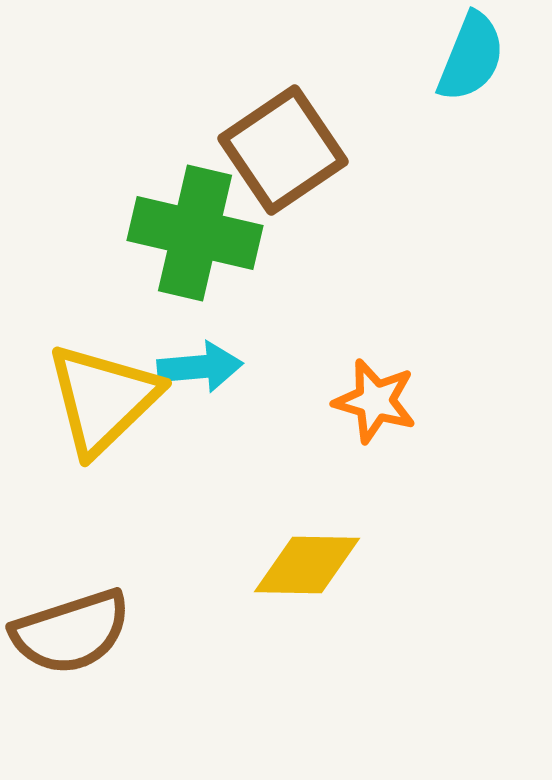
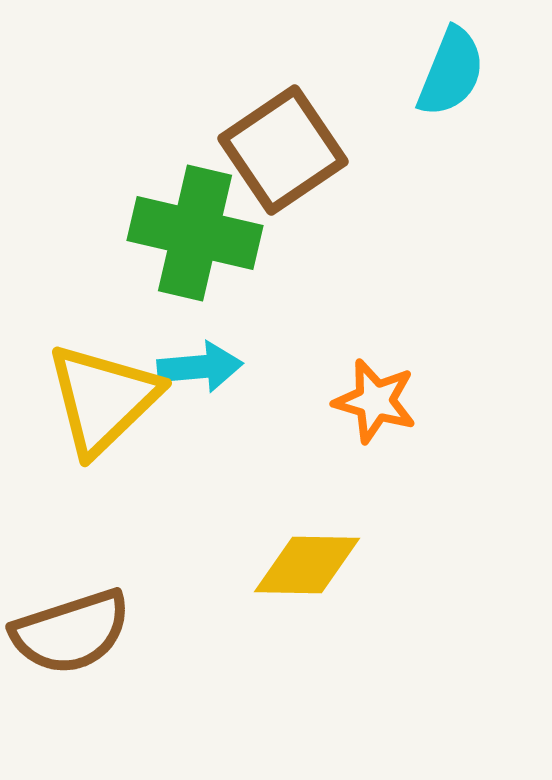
cyan semicircle: moved 20 px left, 15 px down
